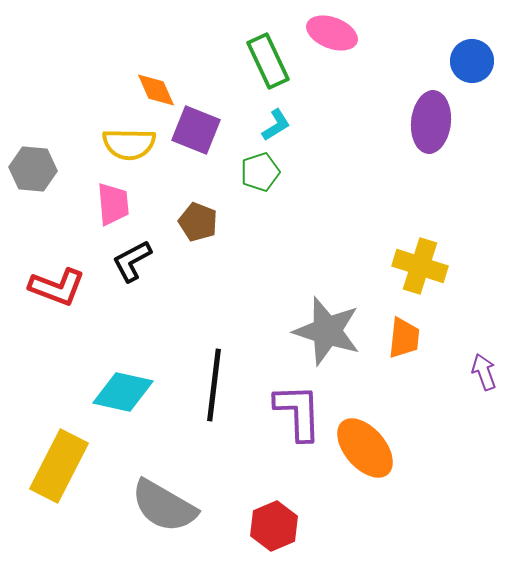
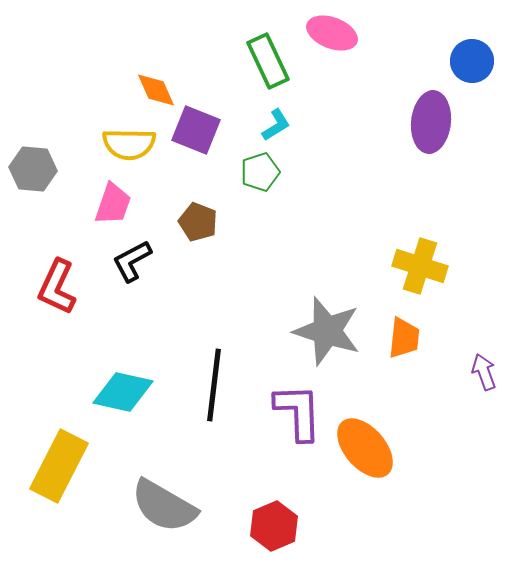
pink trapezoid: rotated 24 degrees clockwise
red L-shape: rotated 94 degrees clockwise
